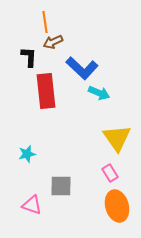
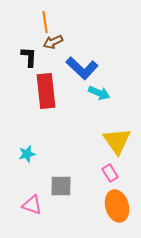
yellow triangle: moved 3 px down
